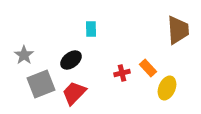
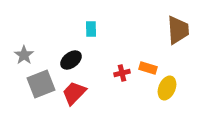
orange rectangle: rotated 30 degrees counterclockwise
